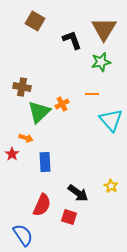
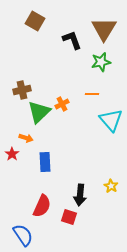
brown cross: moved 3 px down; rotated 24 degrees counterclockwise
black arrow: moved 2 px right, 2 px down; rotated 60 degrees clockwise
red semicircle: moved 1 px down
